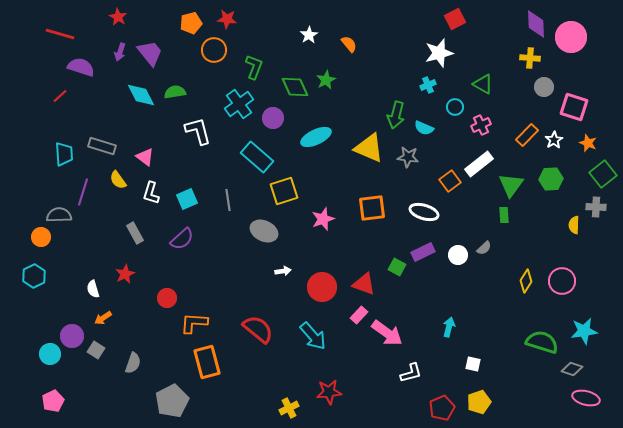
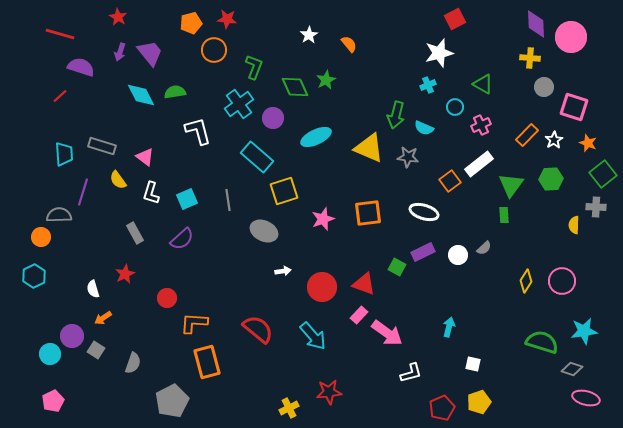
orange square at (372, 208): moved 4 px left, 5 px down
